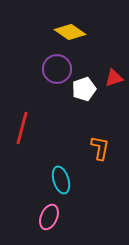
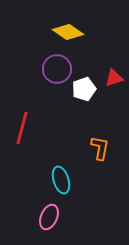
yellow diamond: moved 2 px left
